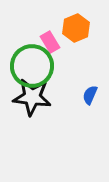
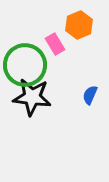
orange hexagon: moved 3 px right, 3 px up
pink rectangle: moved 5 px right, 2 px down
green circle: moved 7 px left, 1 px up
